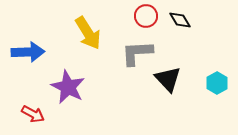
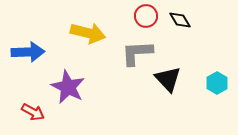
yellow arrow: rotated 44 degrees counterclockwise
red arrow: moved 2 px up
